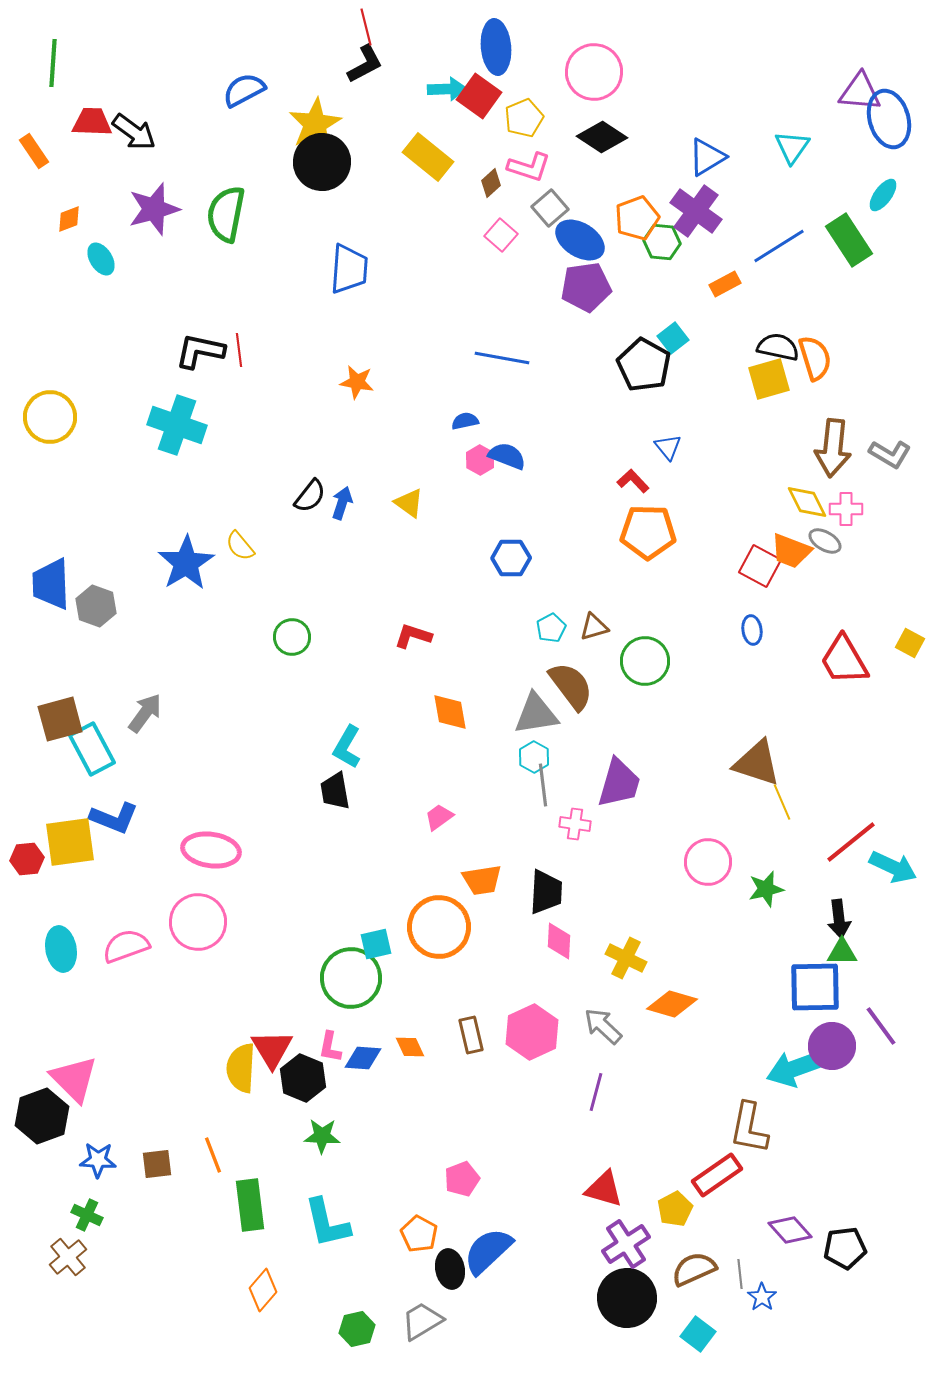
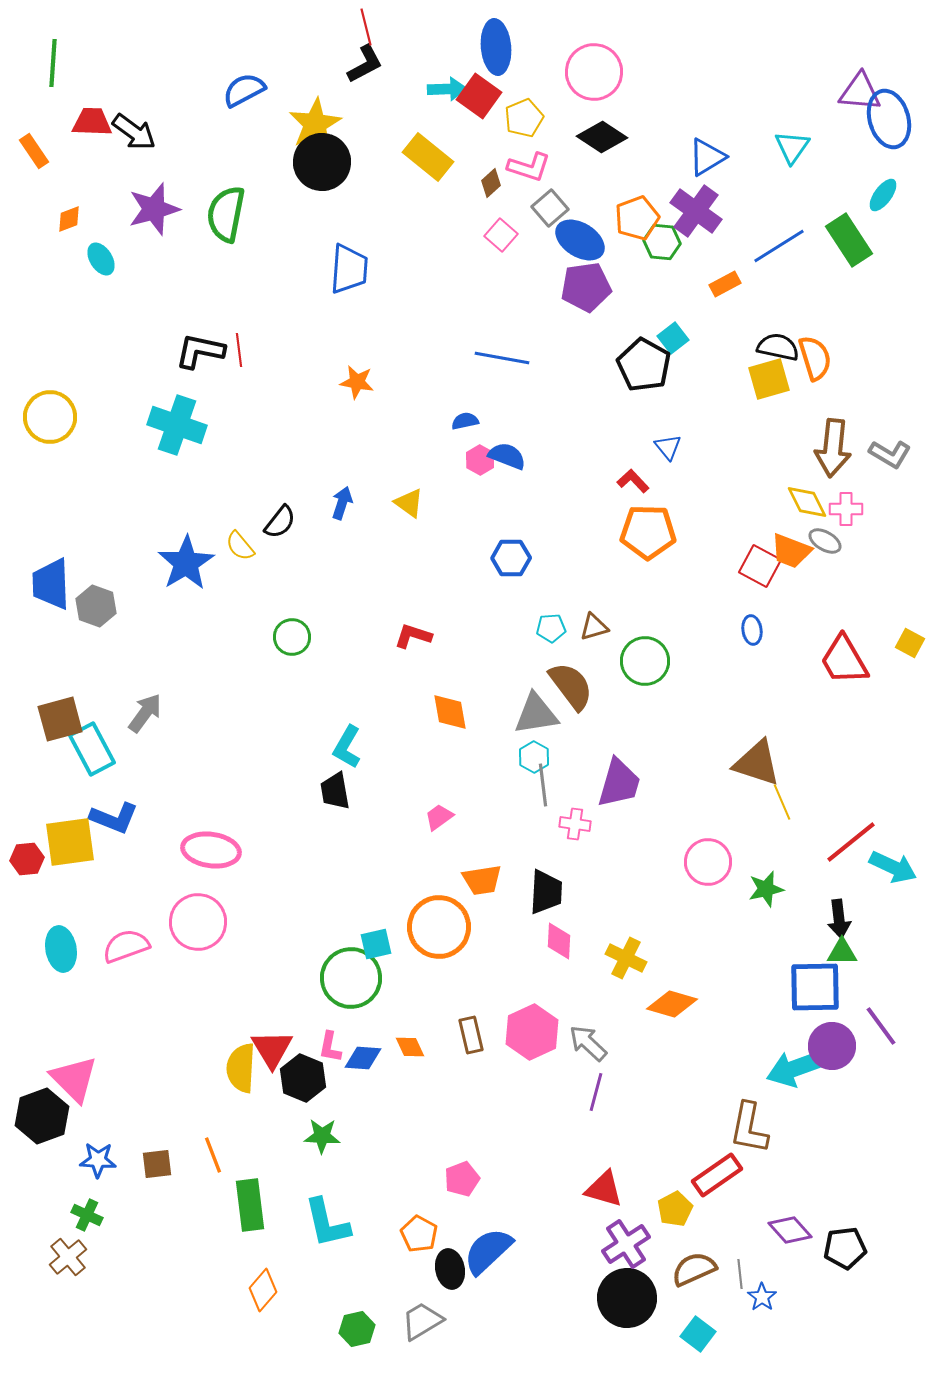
black semicircle at (310, 496): moved 30 px left, 26 px down
cyan pentagon at (551, 628): rotated 24 degrees clockwise
gray arrow at (603, 1026): moved 15 px left, 17 px down
